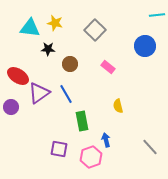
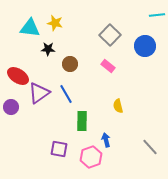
gray square: moved 15 px right, 5 px down
pink rectangle: moved 1 px up
green rectangle: rotated 12 degrees clockwise
